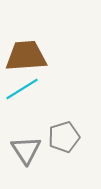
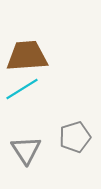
brown trapezoid: moved 1 px right
gray pentagon: moved 11 px right
